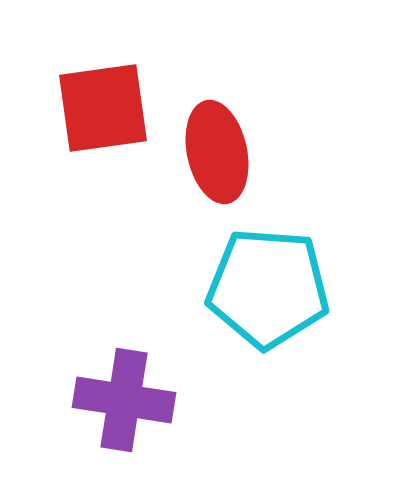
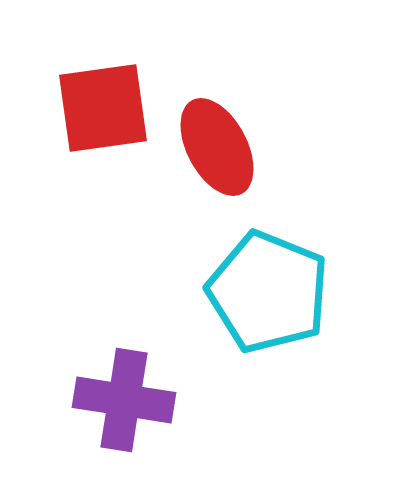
red ellipse: moved 5 px up; rotated 16 degrees counterclockwise
cyan pentagon: moved 4 px down; rotated 18 degrees clockwise
